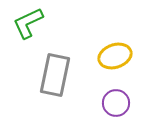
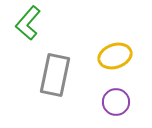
green L-shape: rotated 24 degrees counterclockwise
purple circle: moved 1 px up
